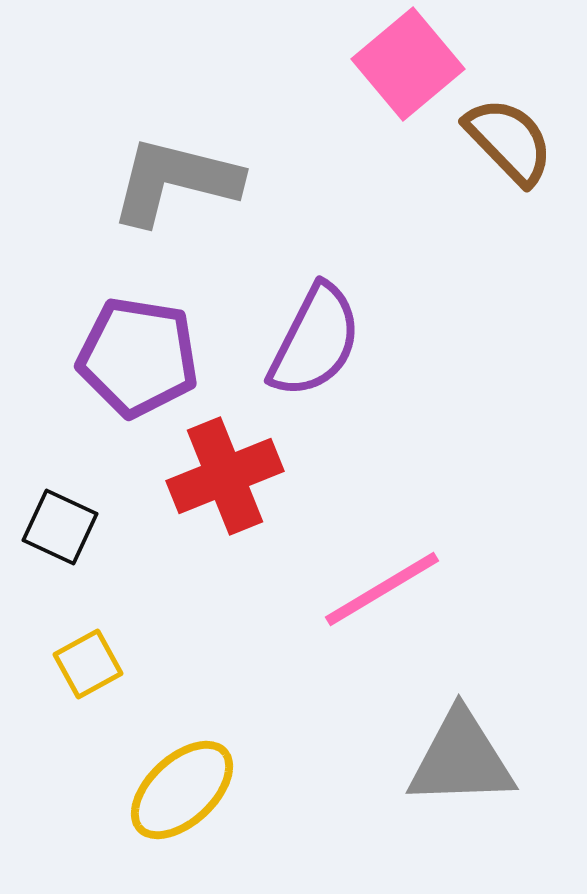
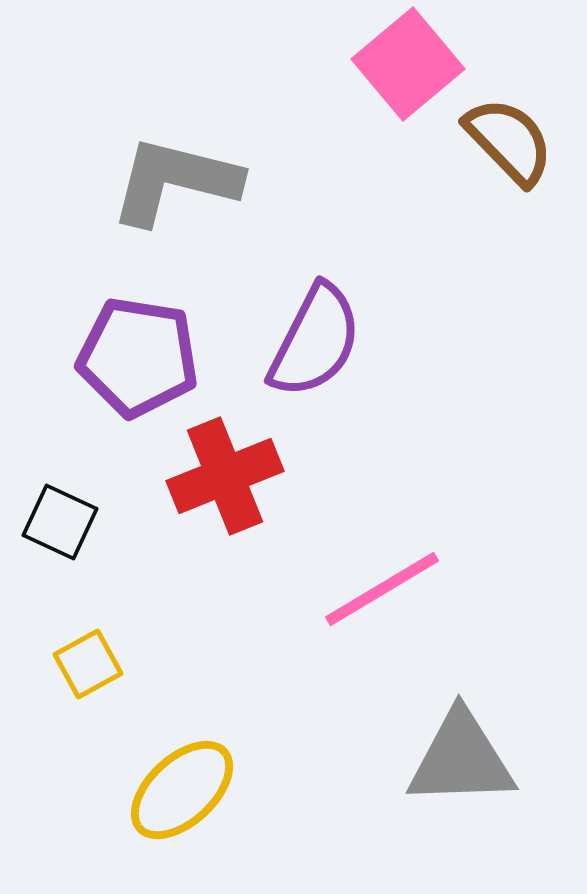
black square: moved 5 px up
